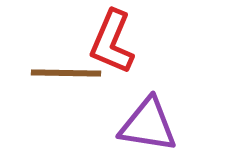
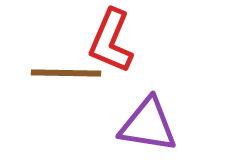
red L-shape: moved 1 px left, 1 px up
